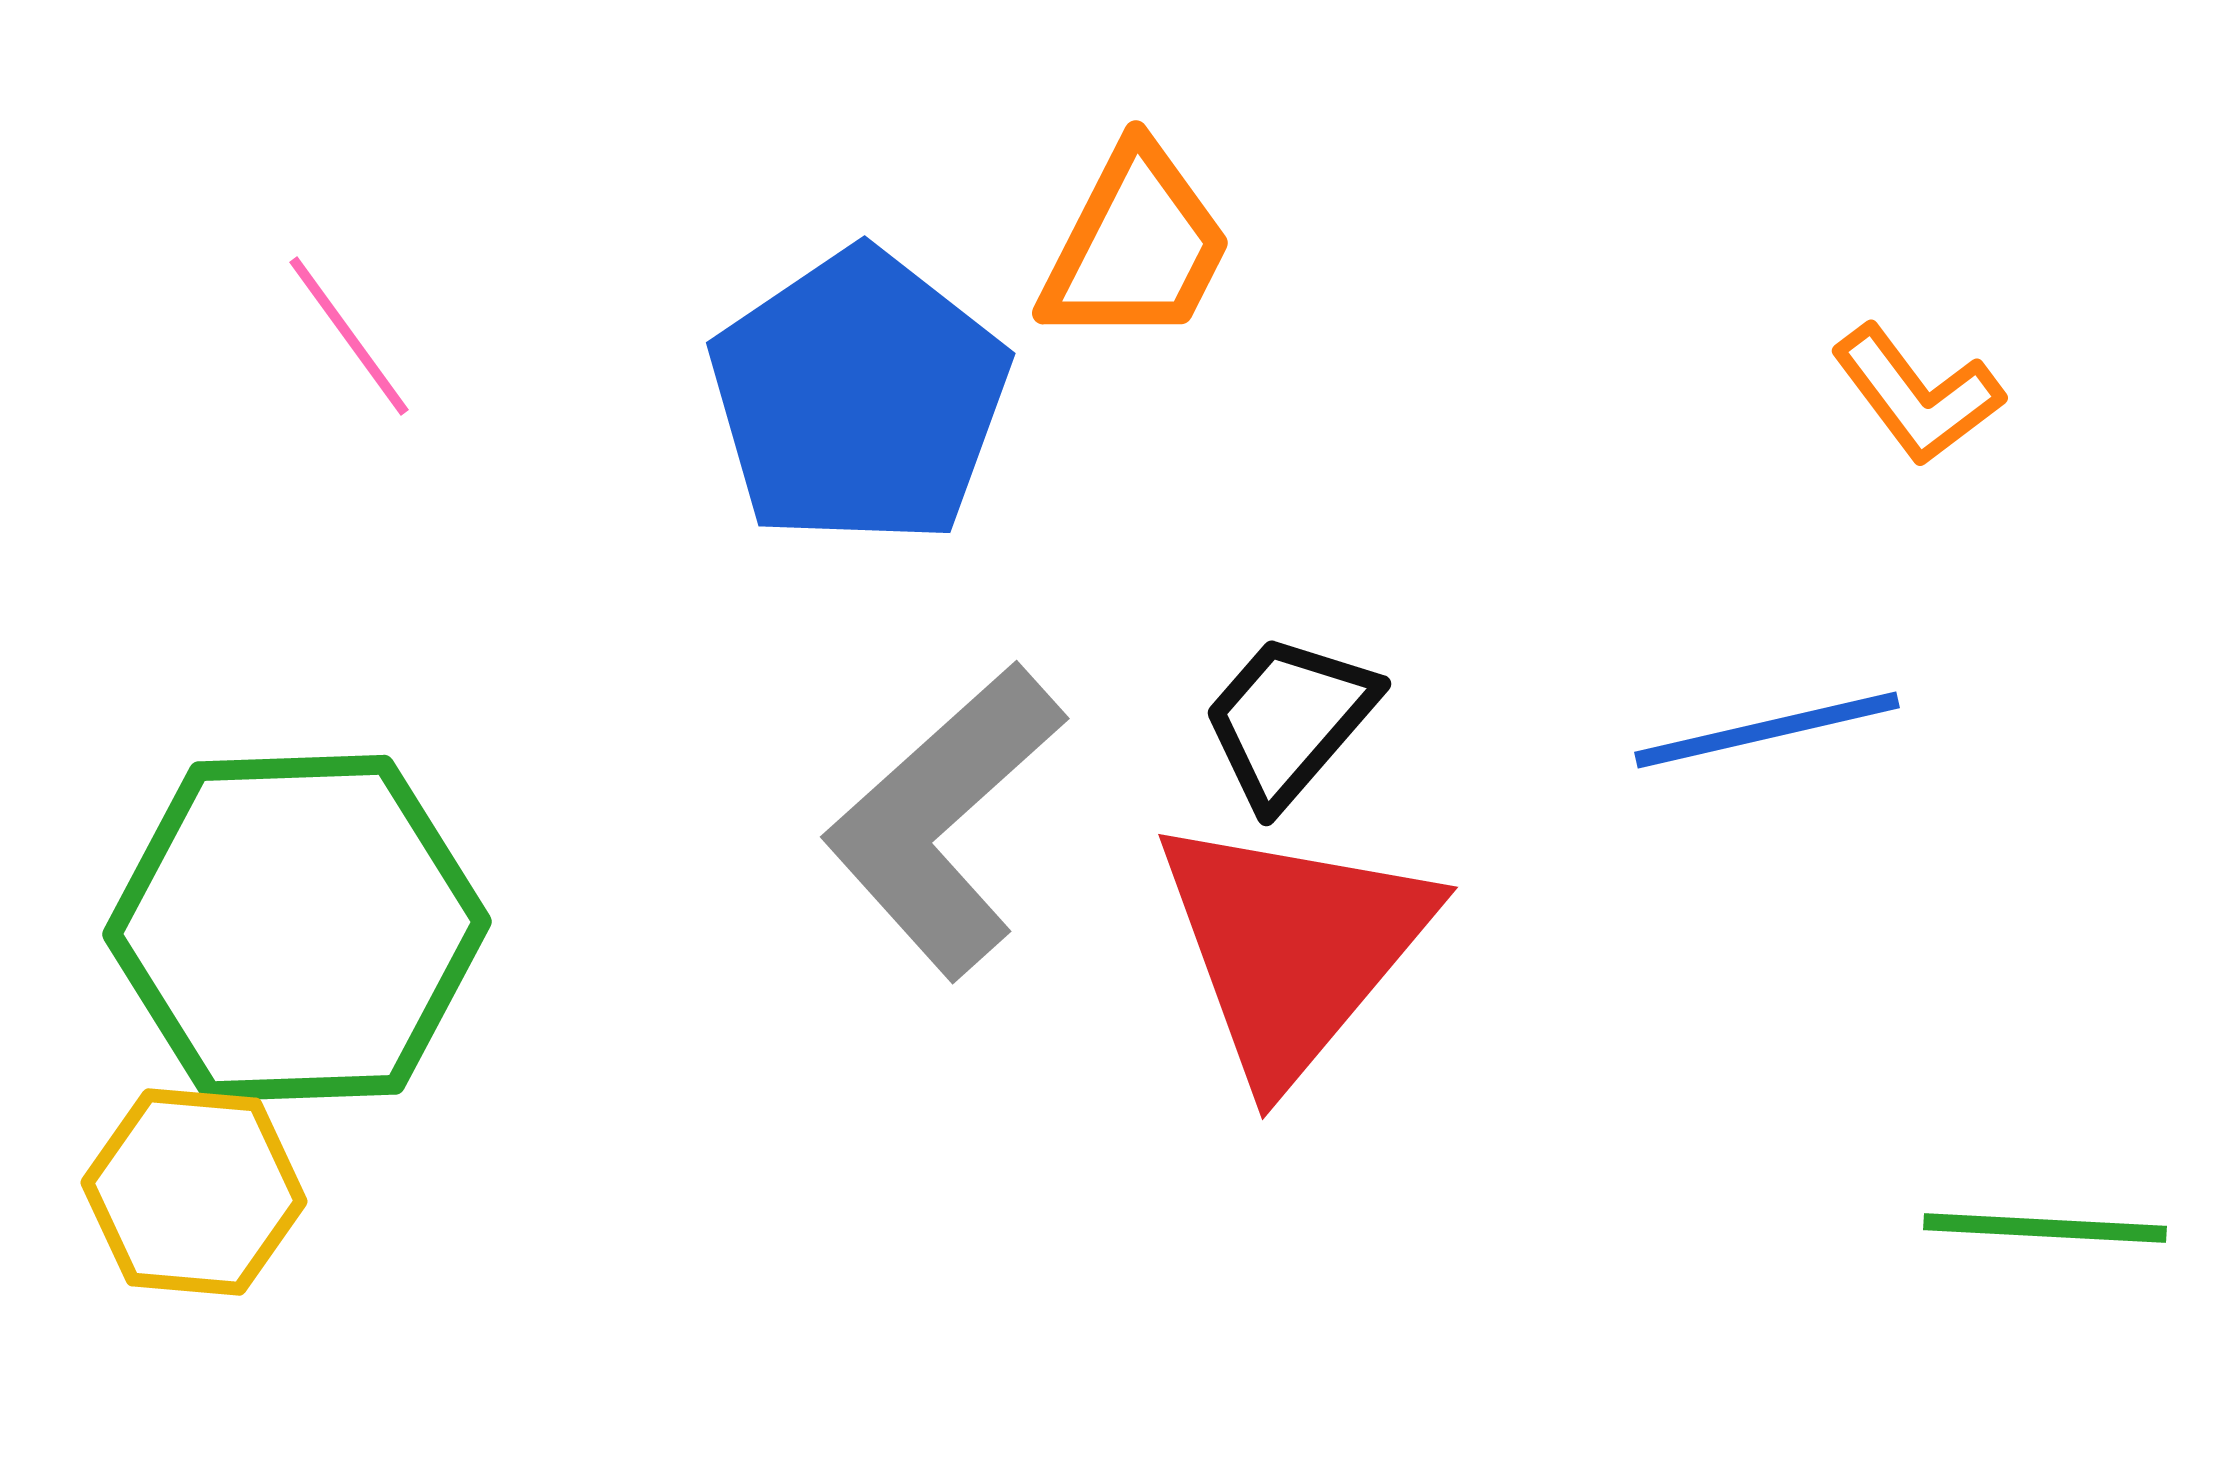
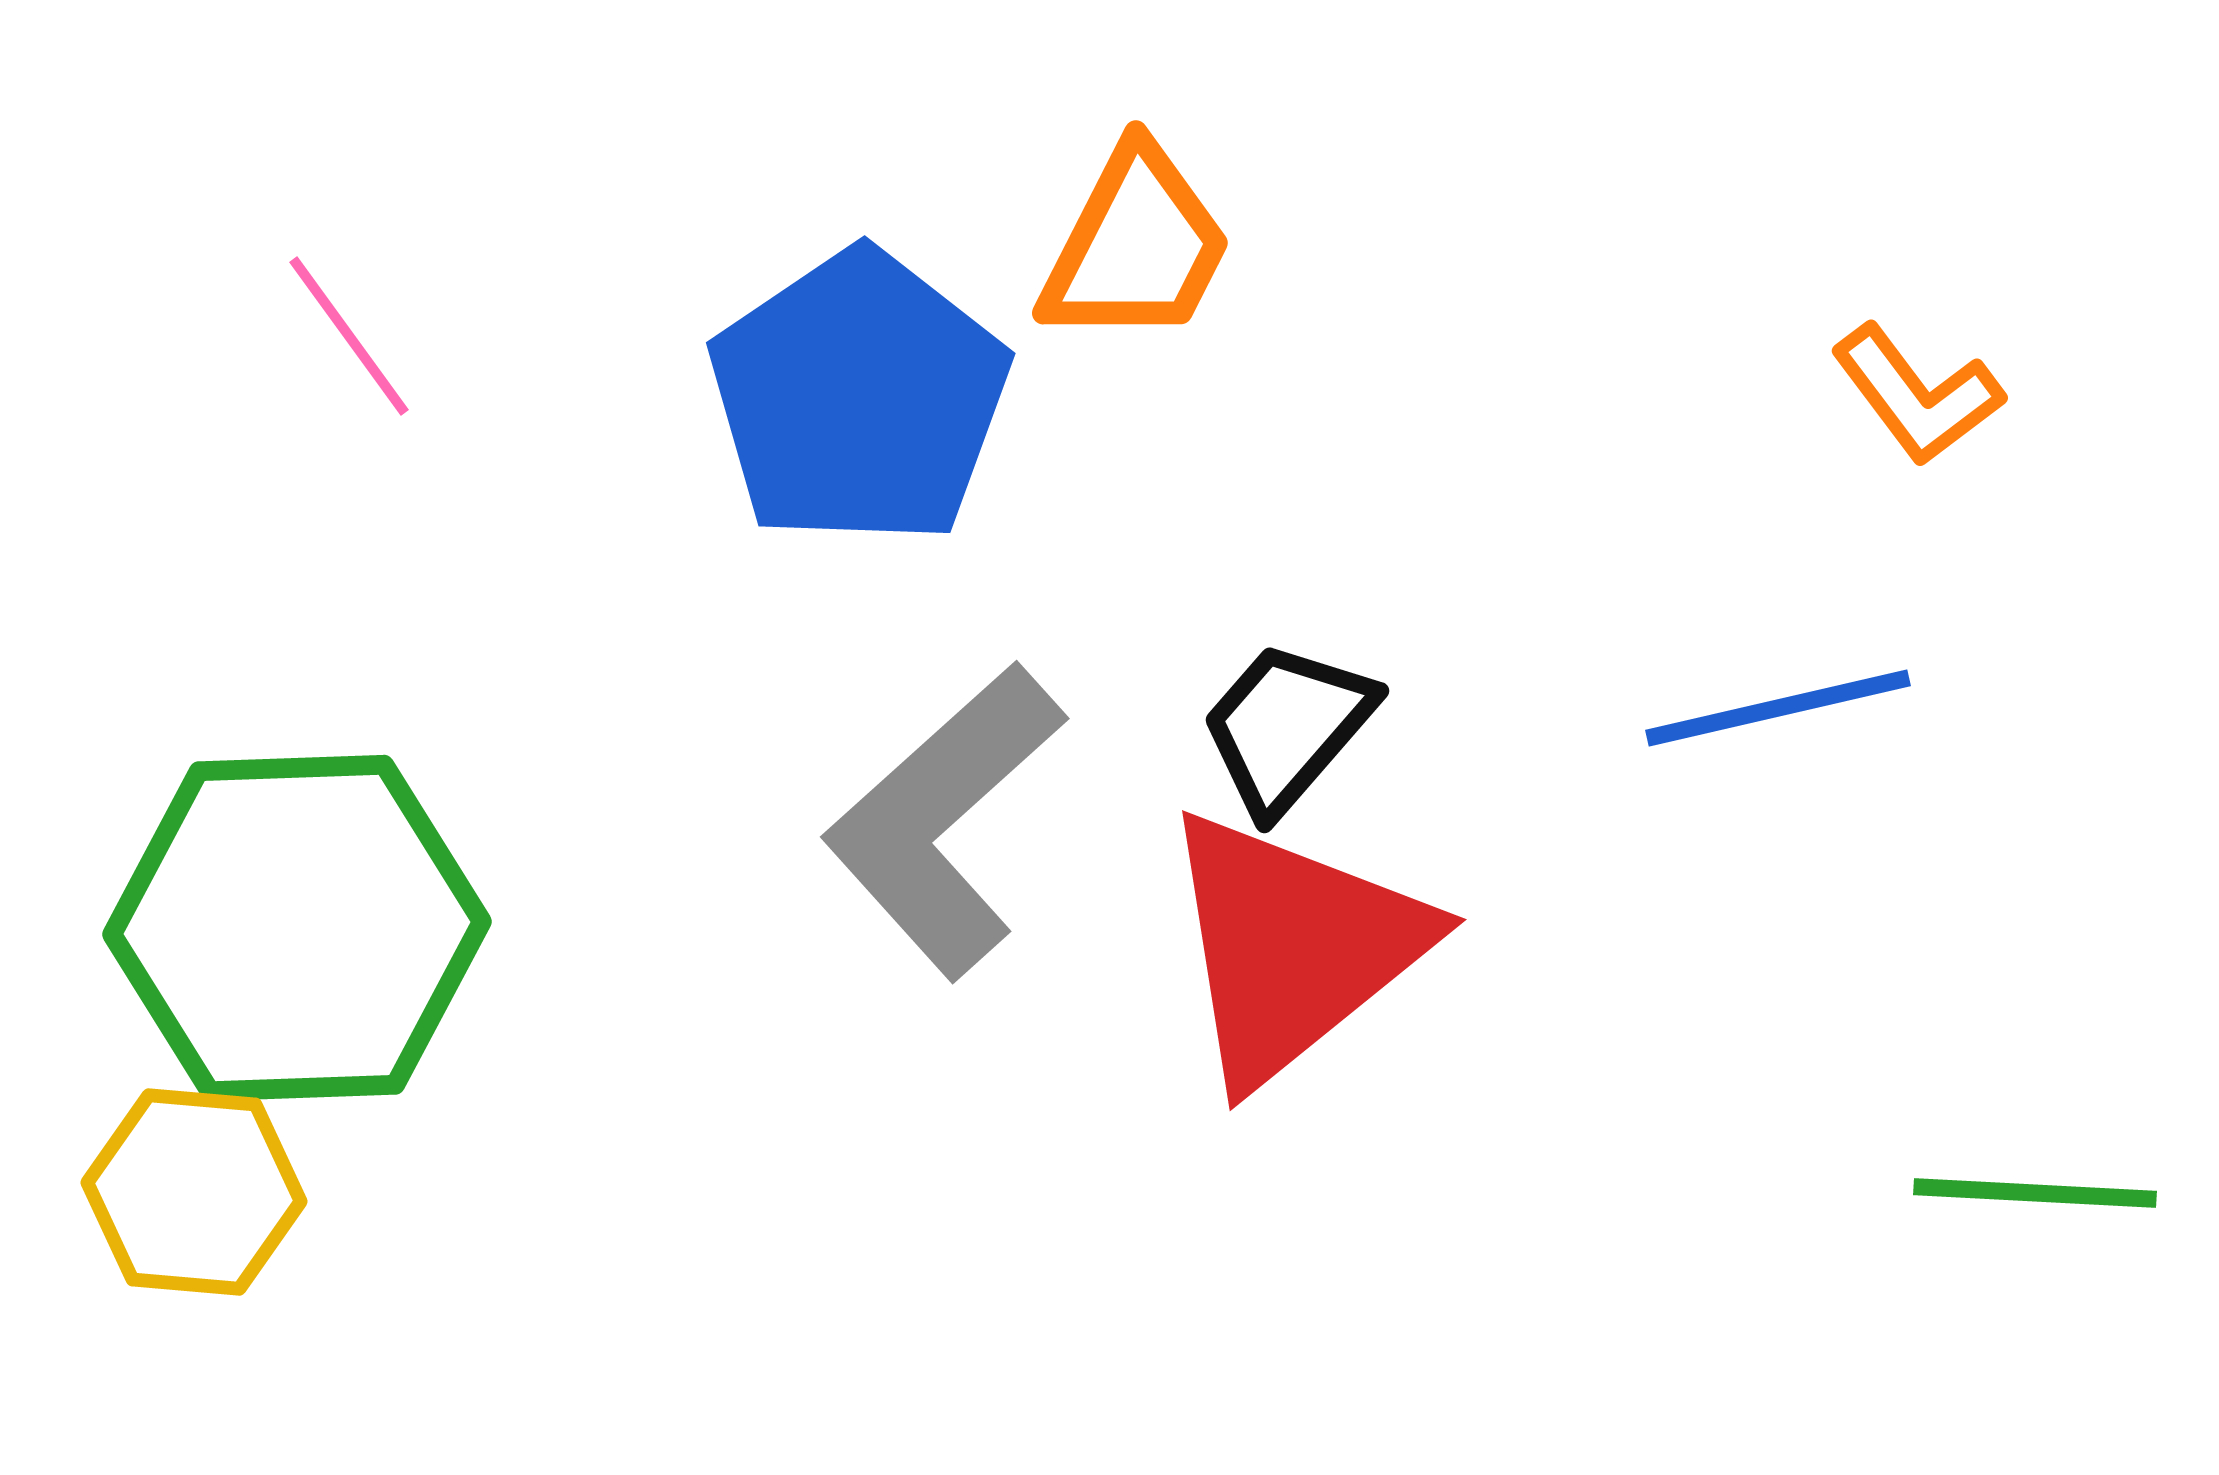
black trapezoid: moved 2 px left, 7 px down
blue line: moved 11 px right, 22 px up
red triangle: rotated 11 degrees clockwise
green line: moved 10 px left, 35 px up
